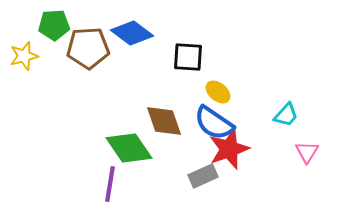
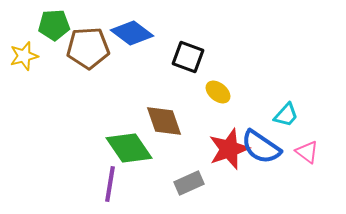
black square: rotated 16 degrees clockwise
blue semicircle: moved 47 px right, 24 px down
pink triangle: rotated 25 degrees counterclockwise
gray rectangle: moved 14 px left, 7 px down
